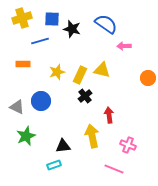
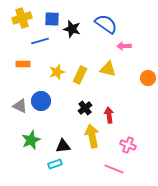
yellow triangle: moved 6 px right, 1 px up
black cross: moved 12 px down
gray triangle: moved 3 px right, 1 px up
green star: moved 5 px right, 4 px down
cyan rectangle: moved 1 px right, 1 px up
